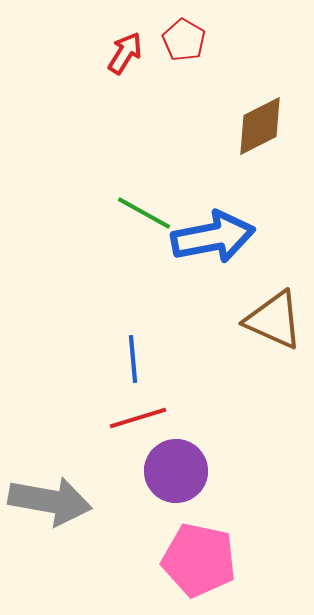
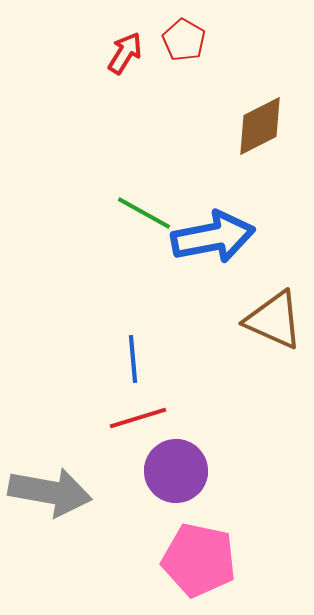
gray arrow: moved 9 px up
